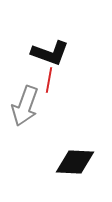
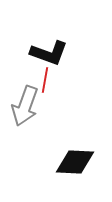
black L-shape: moved 1 px left
red line: moved 4 px left
